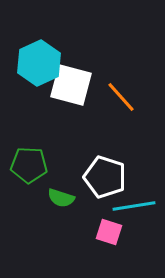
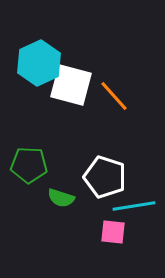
orange line: moved 7 px left, 1 px up
pink square: moved 4 px right; rotated 12 degrees counterclockwise
